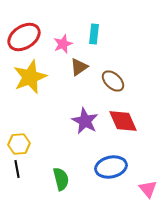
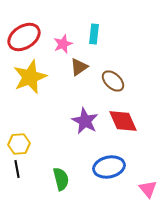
blue ellipse: moved 2 px left
